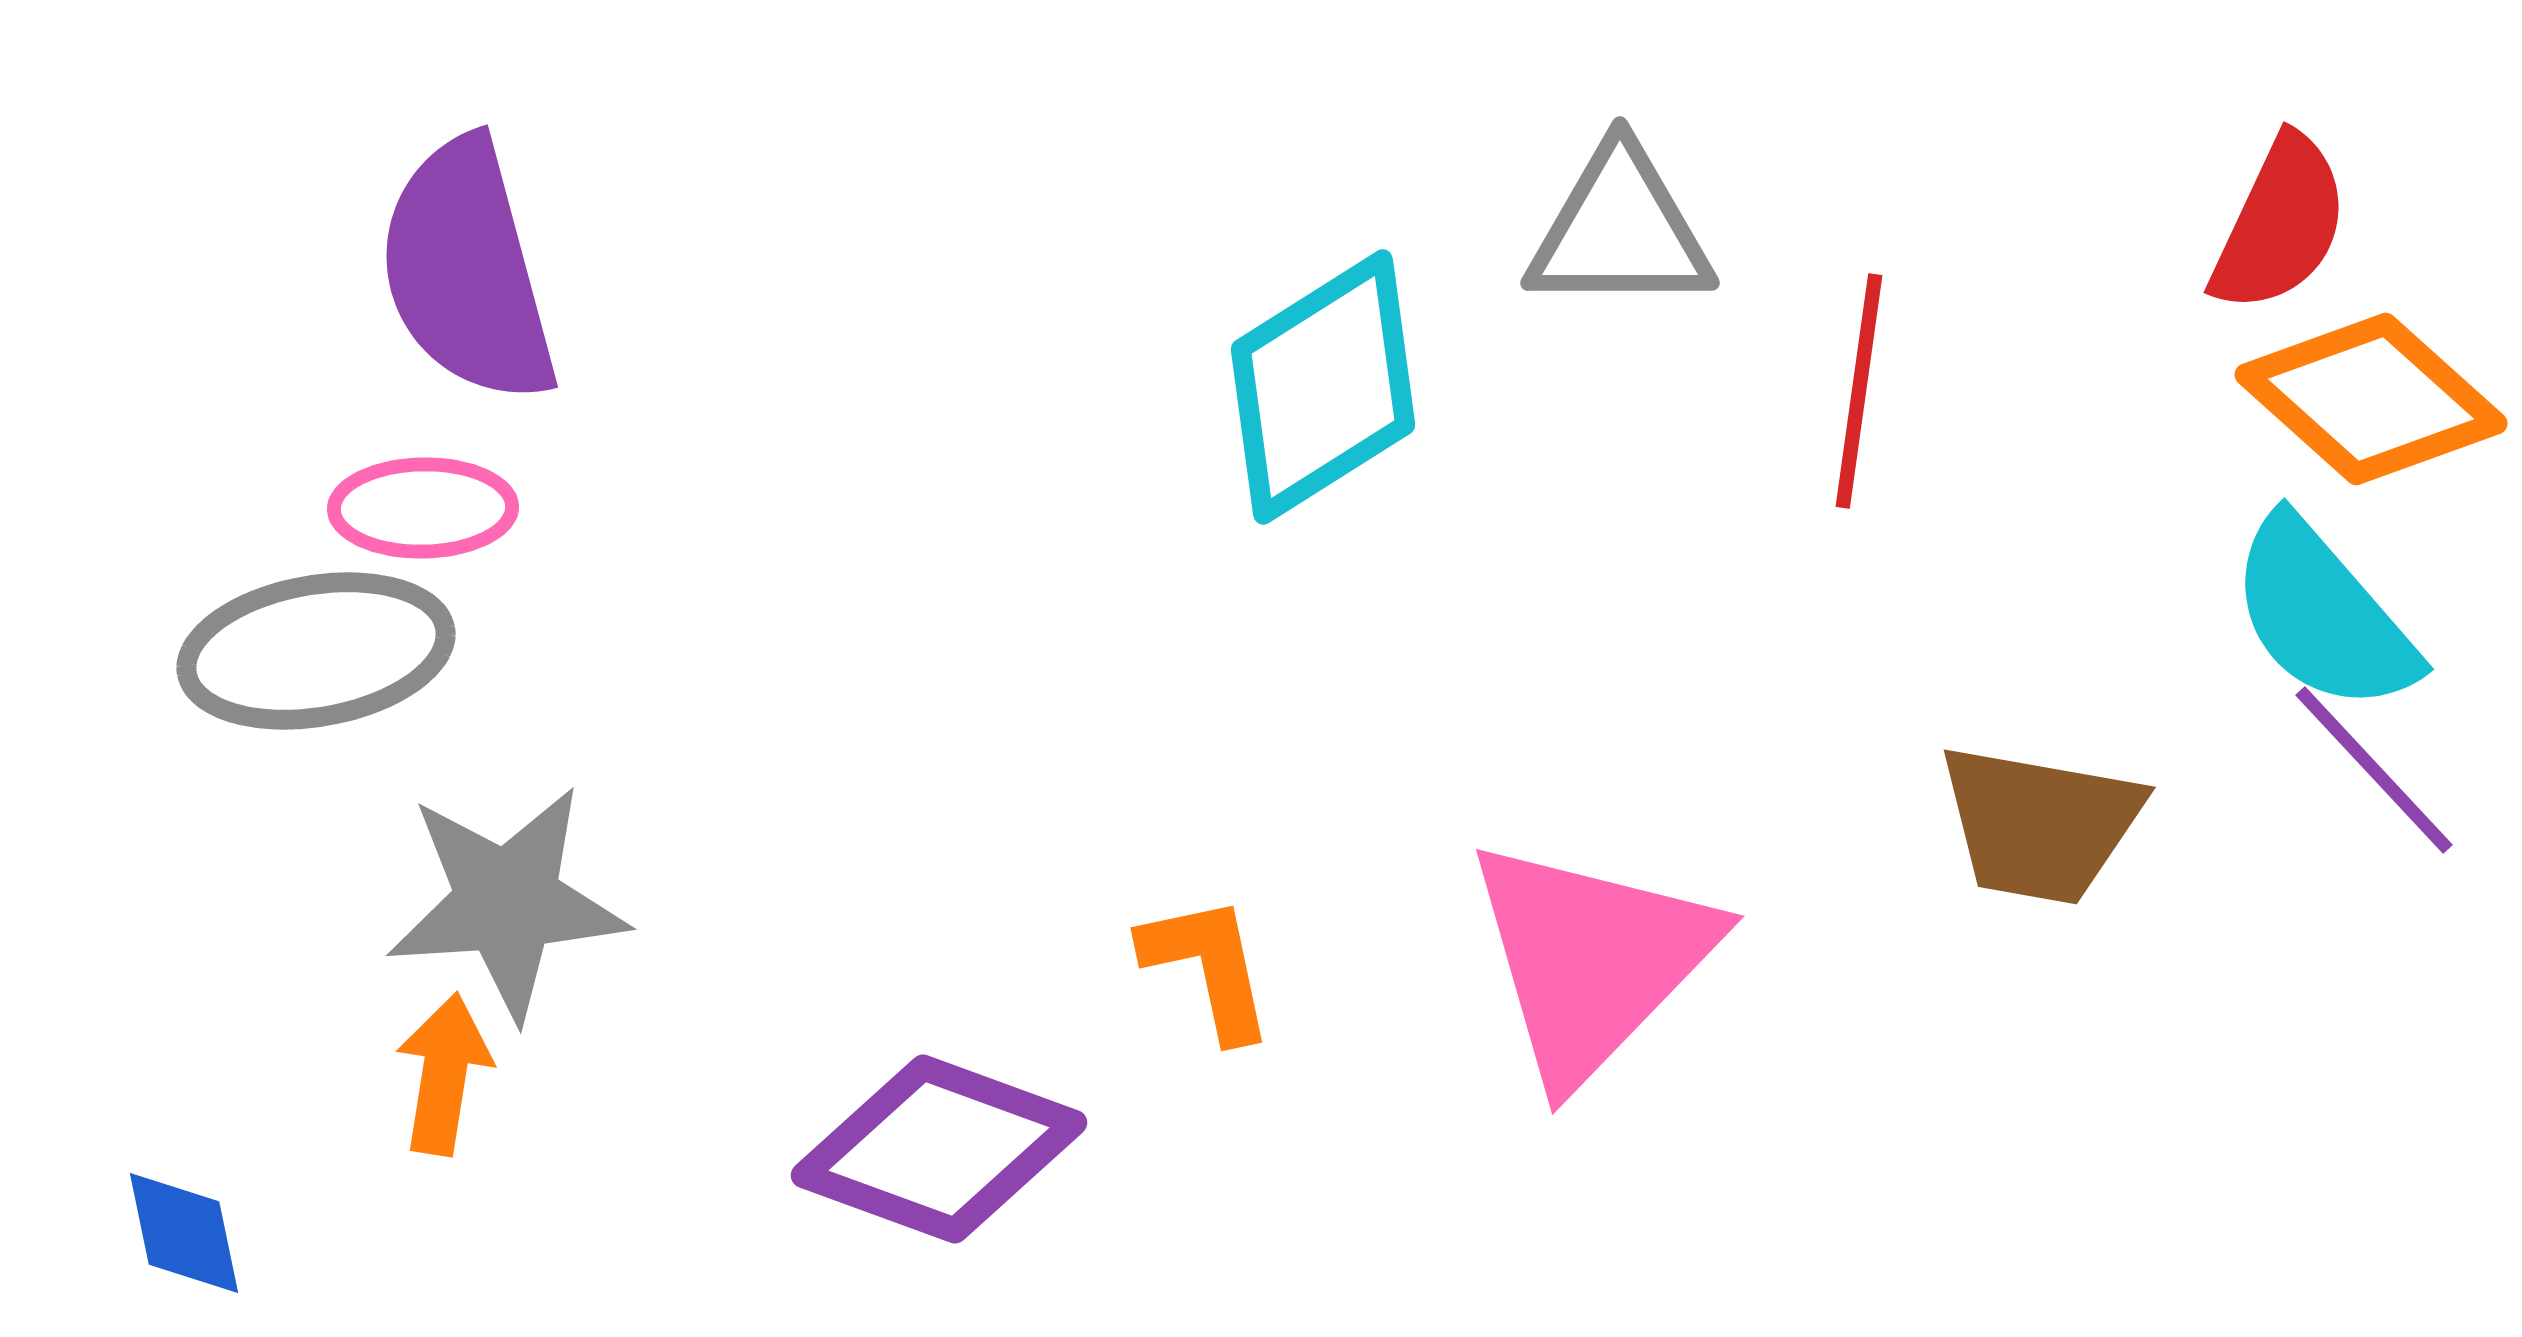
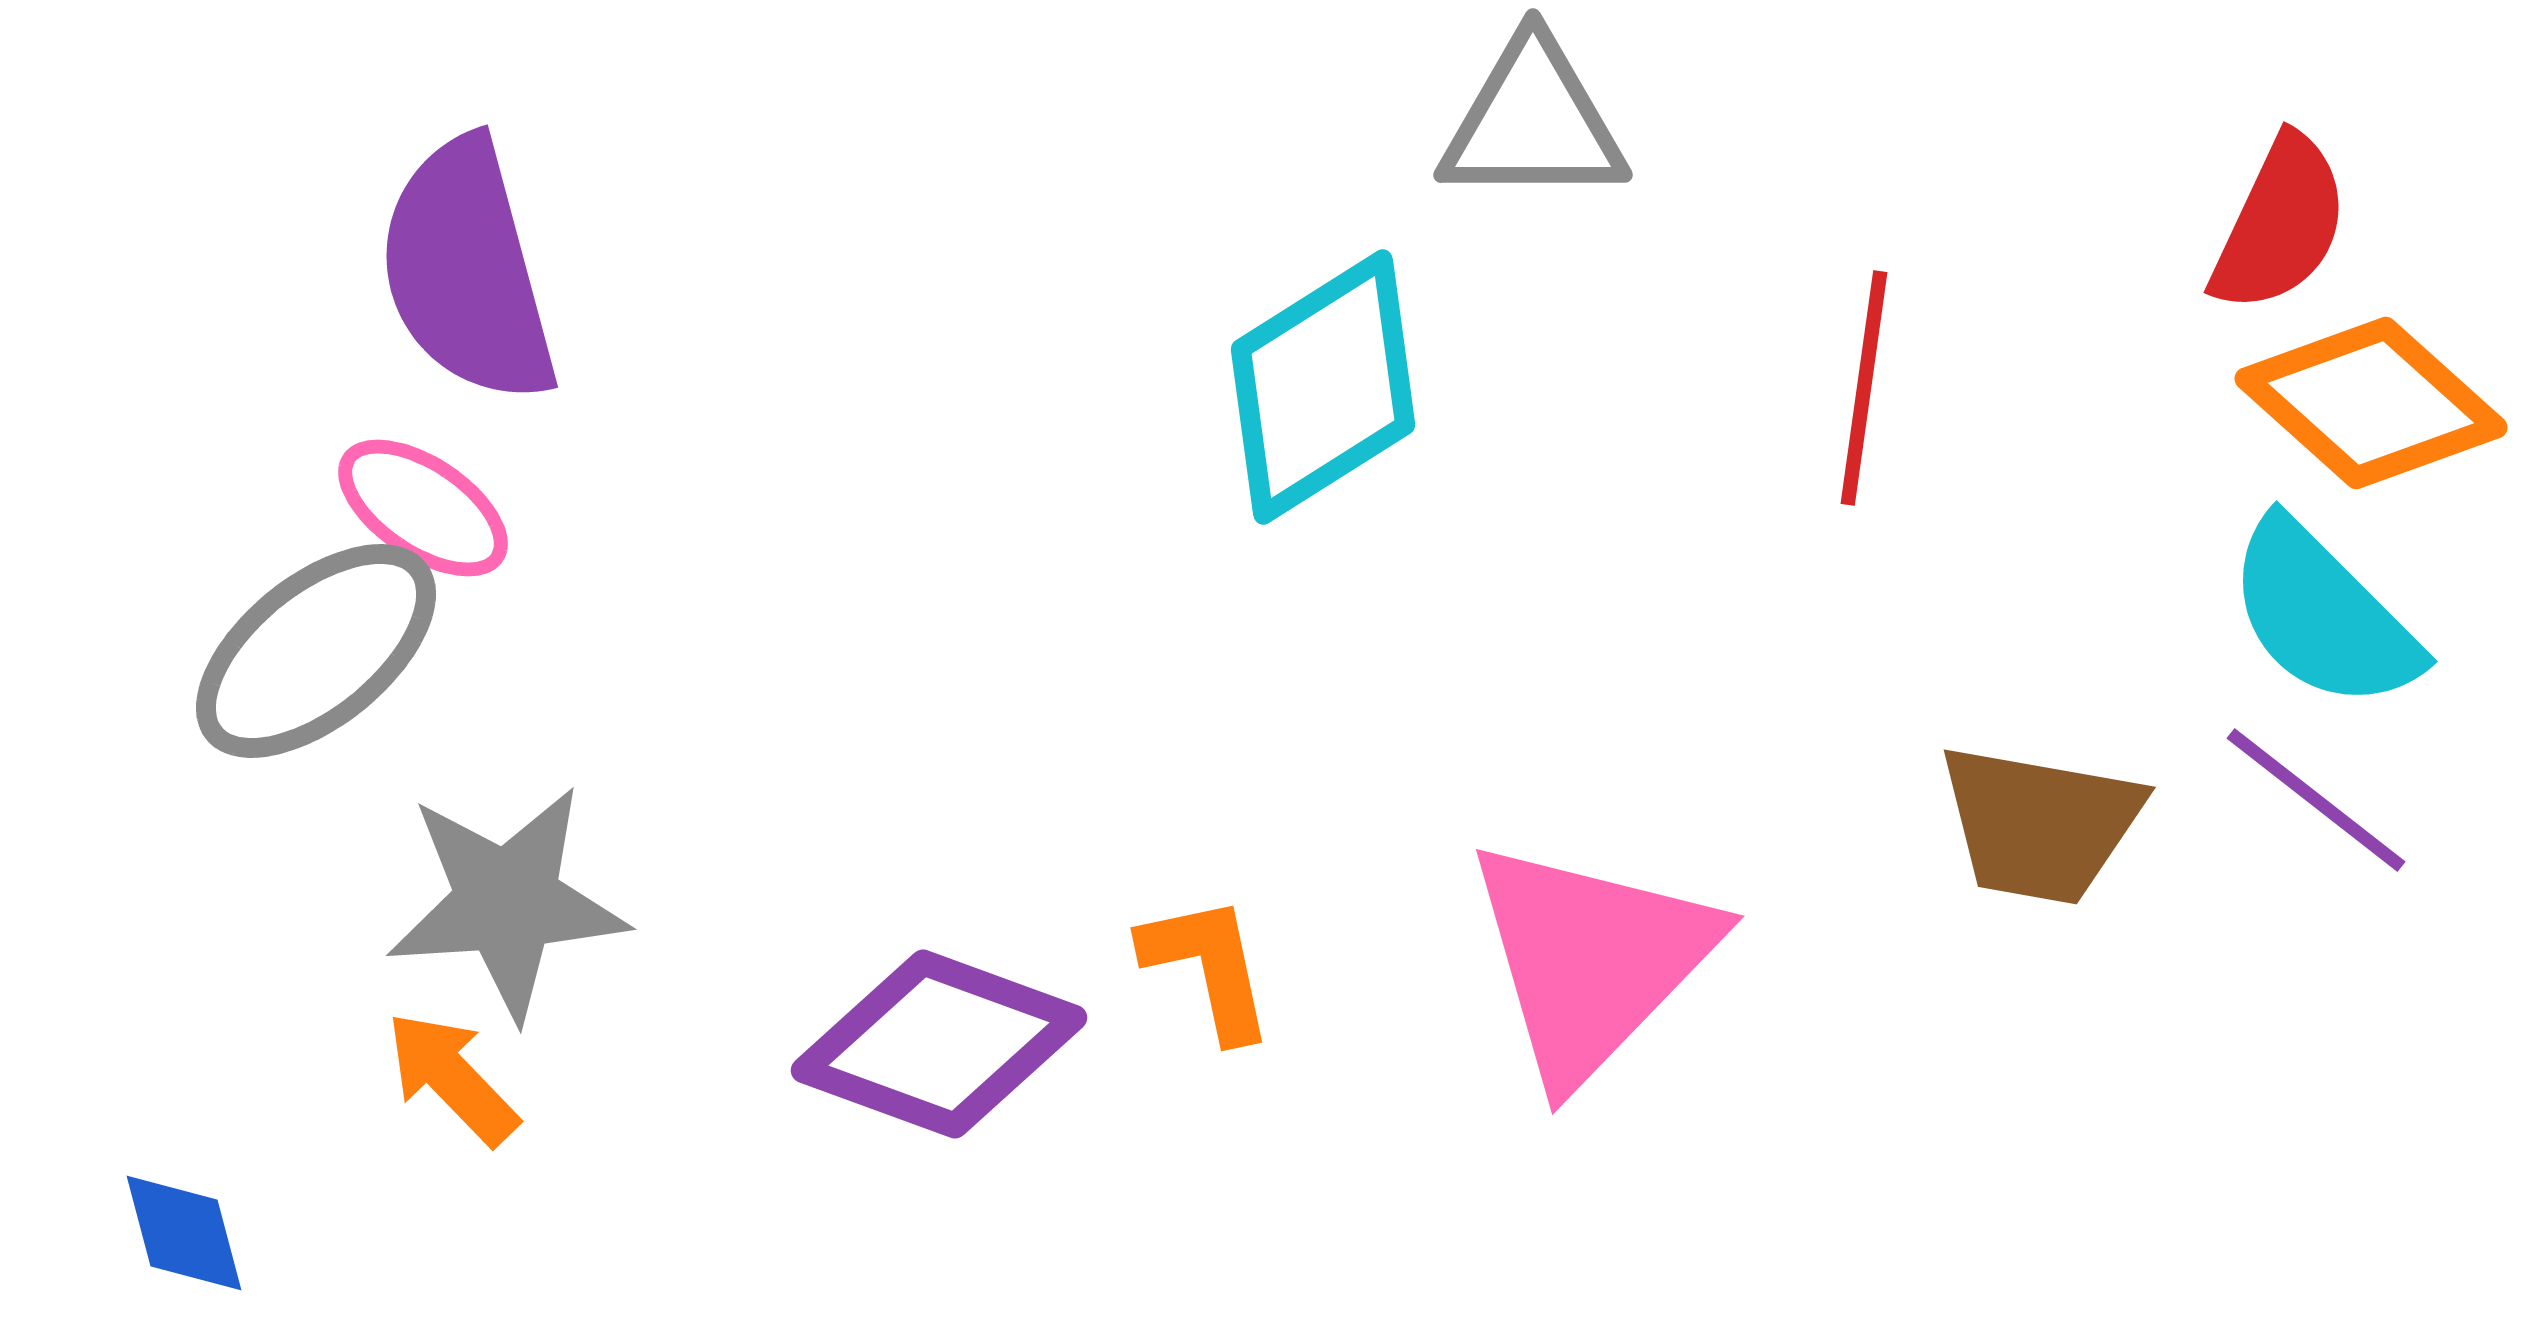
gray triangle: moved 87 px left, 108 px up
red line: moved 5 px right, 3 px up
orange diamond: moved 4 px down
pink ellipse: rotated 35 degrees clockwise
cyan semicircle: rotated 4 degrees counterclockwise
gray ellipse: rotated 29 degrees counterclockwise
purple line: moved 58 px left, 30 px down; rotated 9 degrees counterclockwise
orange arrow: moved 8 px right, 4 px down; rotated 53 degrees counterclockwise
purple diamond: moved 105 px up
blue diamond: rotated 3 degrees counterclockwise
